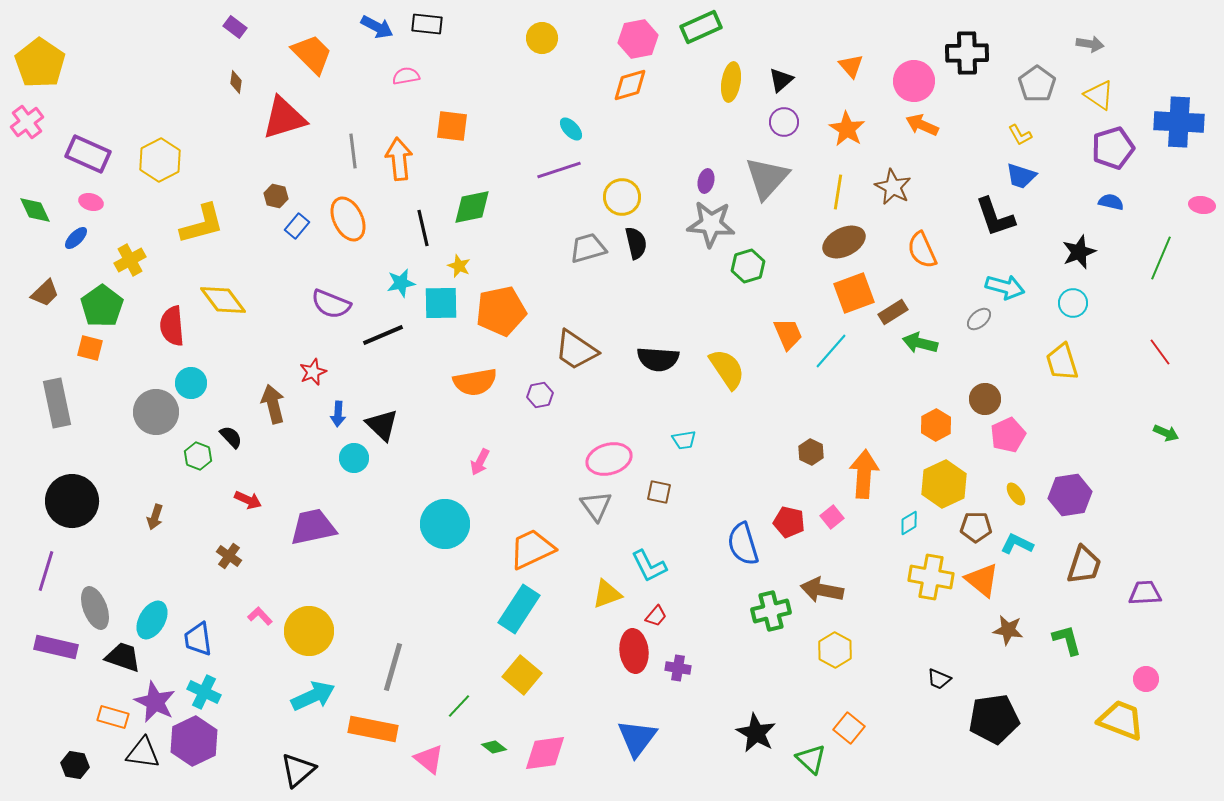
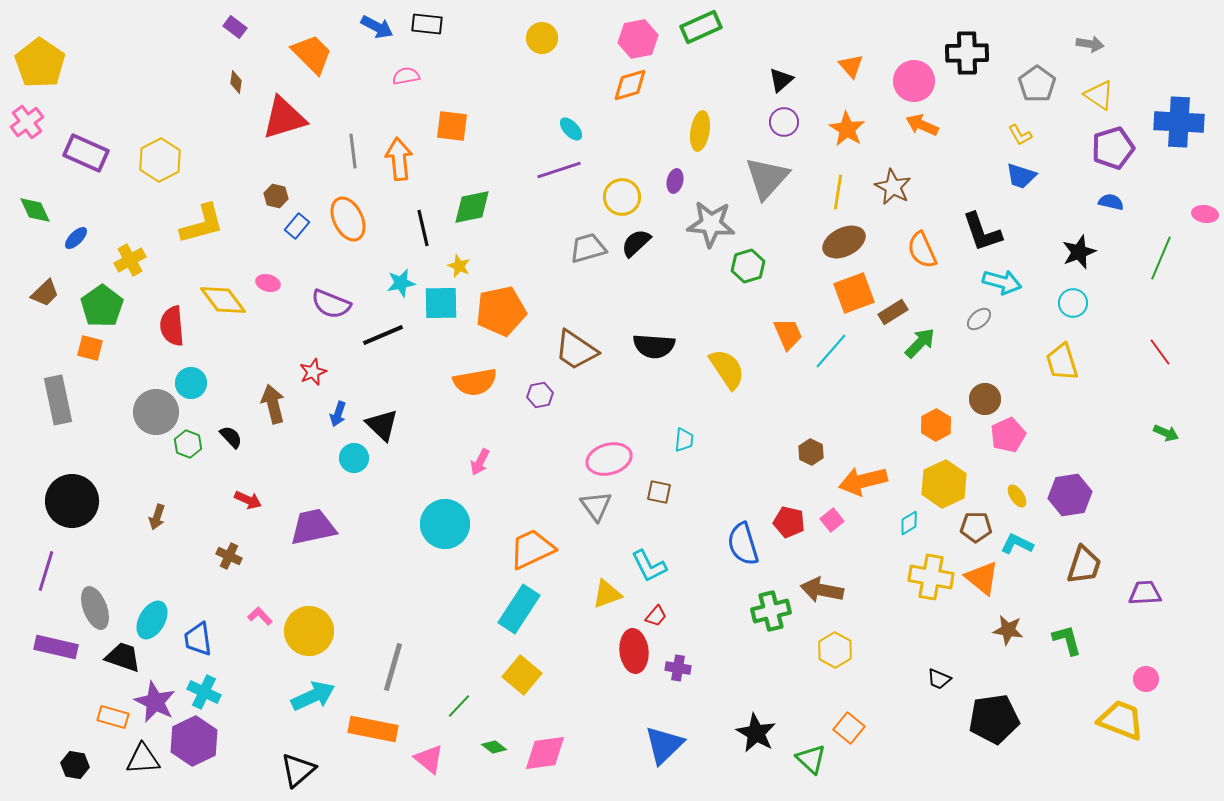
yellow ellipse at (731, 82): moved 31 px left, 49 px down
purple rectangle at (88, 154): moved 2 px left, 1 px up
purple ellipse at (706, 181): moved 31 px left
pink ellipse at (91, 202): moved 177 px right, 81 px down
pink ellipse at (1202, 205): moved 3 px right, 9 px down
black L-shape at (995, 217): moved 13 px left, 15 px down
black semicircle at (636, 243): rotated 120 degrees counterclockwise
cyan arrow at (1005, 287): moved 3 px left, 5 px up
green arrow at (920, 343): rotated 120 degrees clockwise
black semicircle at (658, 359): moved 4 px left, 13 px up
gray rectangle at (57, 403): moved 1 px right, 3 px up
blue arrow at (338, 414): rotated 15 degrees clockwise
cyan trapezoid at (684, 440): rotated 75 degrees counterclockwise
green hexagon at (198, 456): moved 10 px left, 12 px up
orange arrow at (864, 474): moved 1 px left, 7 px down; rotated 108 degrees counterclockwise
yellow ellipse at (1016, 494): moved 1 px right, 2 px down
brown arrow at (155, 517): moved 2 px right
pink square at (832, 517): moved 3 px down
brown cross at (229, 556): rotated 10 degrees counterclockwise
orange triangle at (982, 580): moved 2 px up
blue triangle at (637, 738): moved 27 px right, 7 px down; rotated 9 degrees clockwise
black triangle at (143, 753): moved 6 px down; rotated 12 degrees counterclockwise
